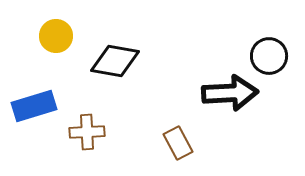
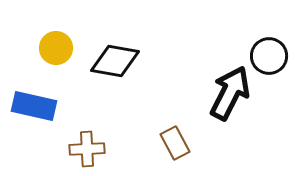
yellow circle: moved 12 px down
black arrow: rotated 60 degrees counterclockwise
blue rectangle: rotated 30 degrees clockwise
brown cross: moved 17 px down
brown rectangle: moved 3 px left
